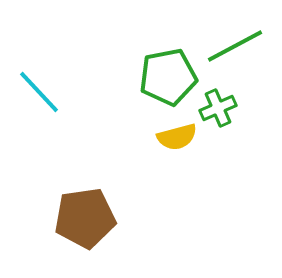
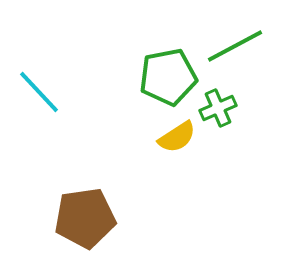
yellow semicircle: rotated 18 degrees counterclockwise
